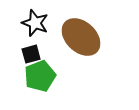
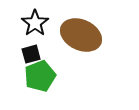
black star: rotated 16 degrees clockwise
brown ellipse: moved 2 px up; rotated 18 degrees counterclockwise
